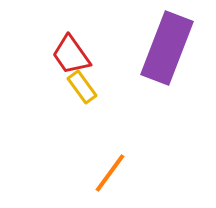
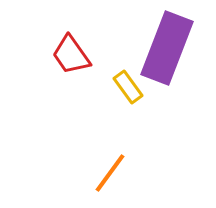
yellow rectangle: moved 46 px right
